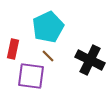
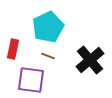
brown line: rotated 24 degrees counterclockwise
black cross: rotated 24 degrees clockwise
purple square: moved 4 px down
